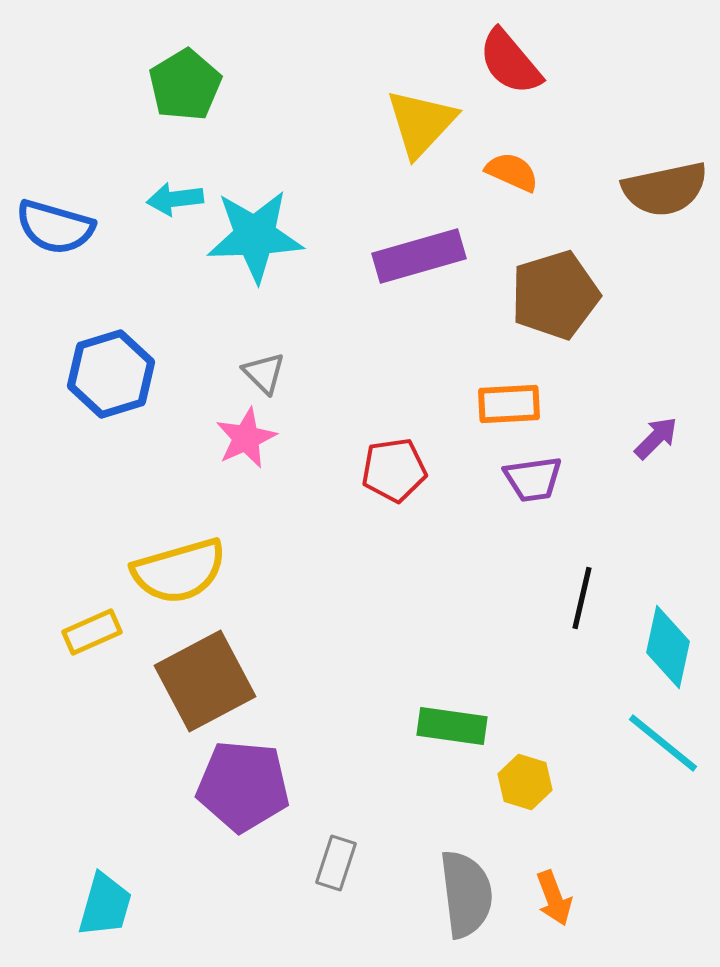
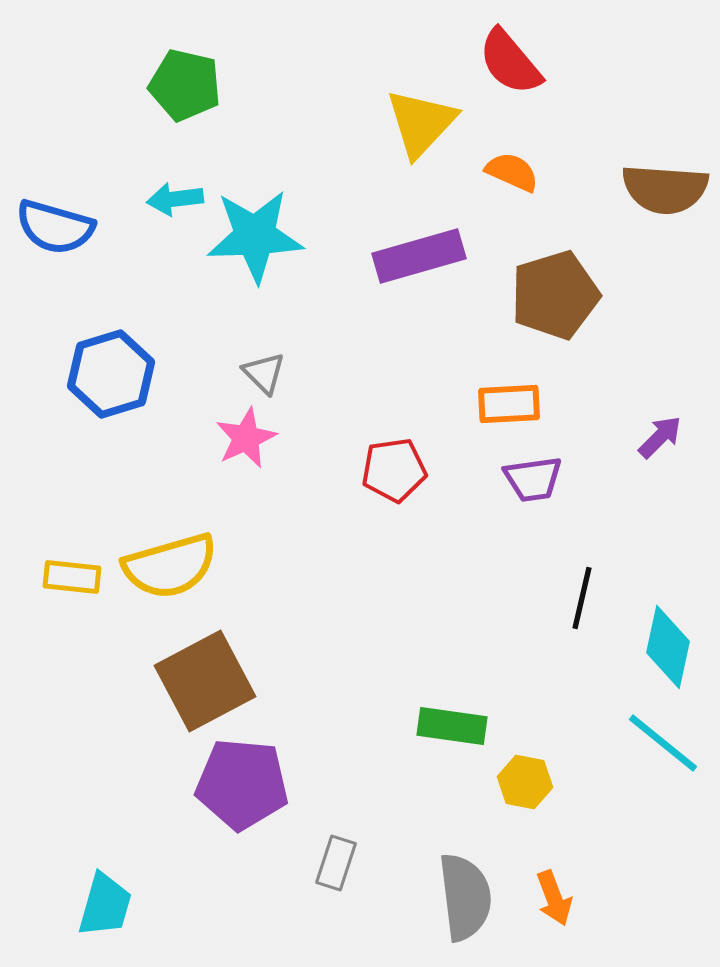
green pentagon: rotated 28 degrees counterclockwise
brown semicircle: rotated 16 degrees clockwise
purple arrow: moved 4 px right, 1 px up
yellow semicircle: moved 9 px left, 5 px up
yellow rectangle: moved 20 px left, 55 px up; rotated 30 degrees clockwise
yellow hexagon: rotated 6 degrees counterclockwise
purple pentagon: moved 1 px left, 2 px up
gray semicircle: moved 1 px left, 3 px down
